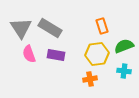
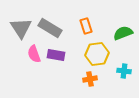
orange rectangle: moved 16 px left
green semicircle: moved 1 px left, 13 px up
pink semicircle: moved 5 px right
